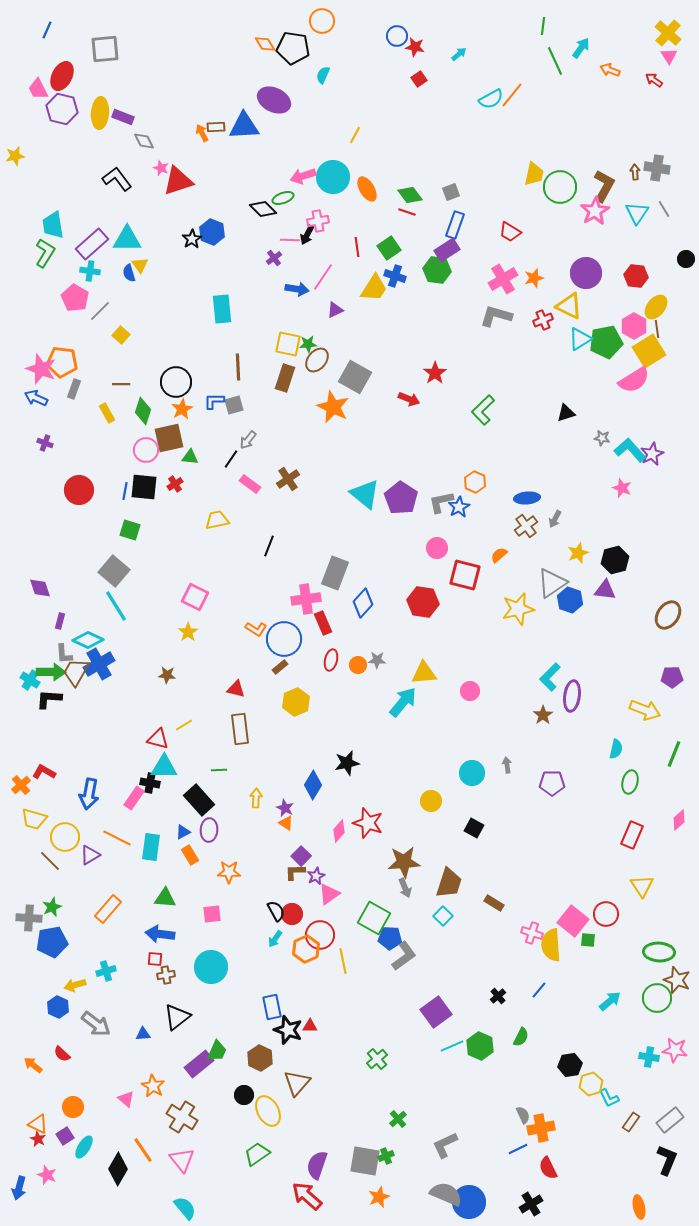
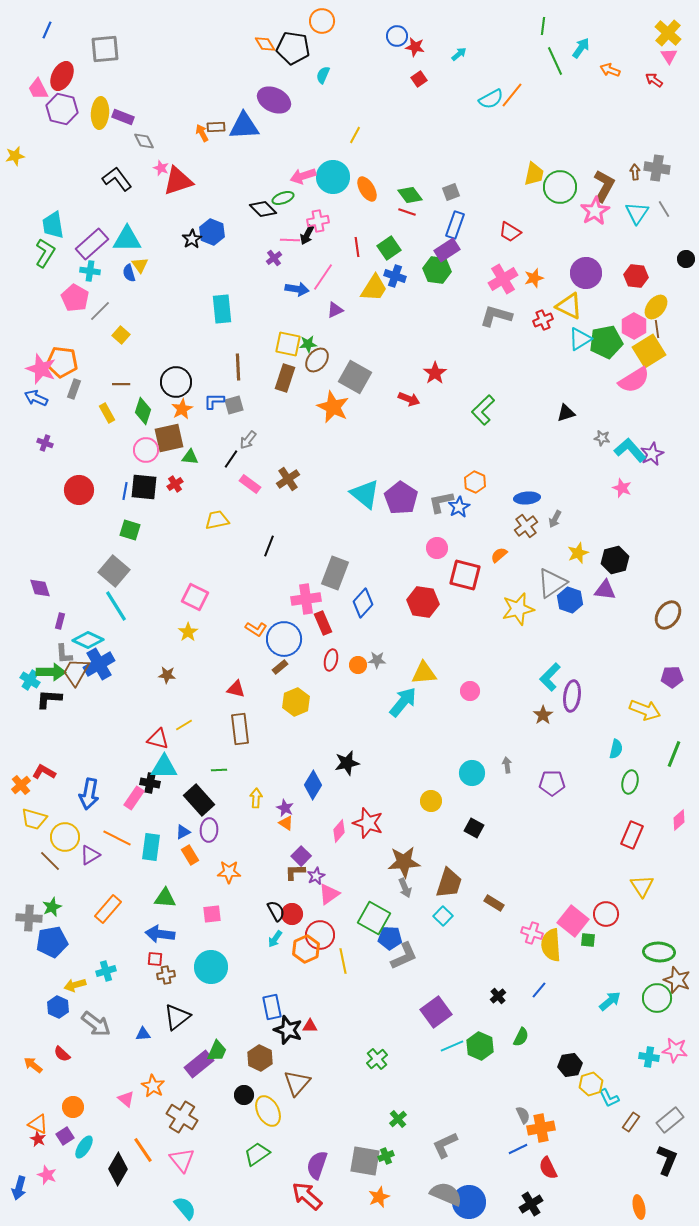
gray L-shape at (404, 956): rotated 12 degrees clockwise
